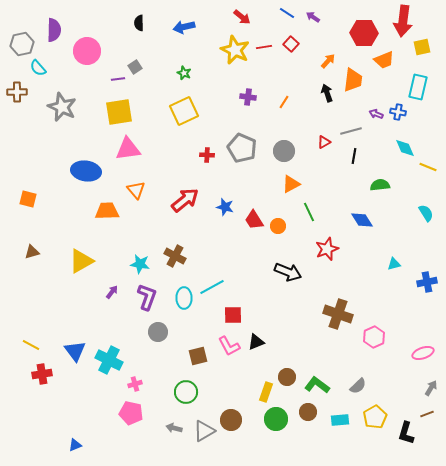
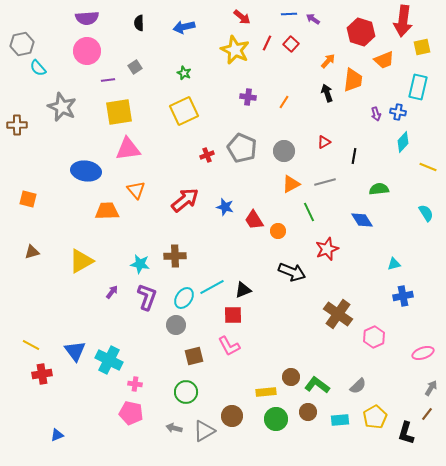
blue line at (287, 13): moved 2 px right, 1 px down; rotated 35 degrees counterclockwise
purple arrow at (313, 17): moved 2 px down
purple semicircle at (54, 30): moved 33 px right, 12 px up; rotated 85 degrees clockwise
red hexagon at (364, 33): moved 3 px left, 1 px up; rotated 16 degrees clockwise
red line at (264, 47): moved 3 px right, 4 px up; rotated 56 degrees counterclockwise
purple line at (118, 79): moved 10 px left, 1 px down
brown cross at (17, 92): moved 33 px down
purple arrow at (376, 114): rotated 128 degrees counterclockwise
gray line at (351, 131): moved 26 px left, 51 px down
cyan diamond at (405, 148): moved 2 px left, 6 px up; rotated 65 degrees clockwise
red cross at (207, 155): rotated 24 degrees counterclockwise
green semicircle at (380, 185): moved 1 px left, 4 px down
orange circle at (278, 226): moved 5 px down
brown cross at (175, 256): rotated 30 degrees counterclockwise
black arrow at (288, 272): moved 4 px right
blue cross at (427, 282): moved 24 px left, 14 px down
cyan ellipse at (184, 298): rotated 35 degrees clockwise
brown cross at (338, 314): rotated 16 degrees clockwise
gray circle at (158, 332): moved 18 px right, 7 px up
black triangle at (256, 342): moved 13 px left, 52 px up
brown square at (198, 356): moved 4 px left
brown circle at (287, 377): moved 4 px right
pink cross at (135, 384): rotated 24 degrees clockwise
yellow rectangle at (266, 392): rotated 66 degrees clockwise
brown line at (427, 414): rotated 32 degrees counterclockwise
brown circle at (231, 420): moved 1 px right, 4 px up
blue triangle at (75, 445): moved 18 px left, 10 px up
